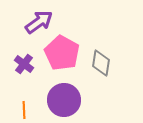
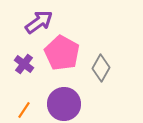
gray diamond: moved 5 px down; rotated 20 degrees clockwise
purple circle: moved 4 px down
orange line: rotated 36 degrees clockwise
